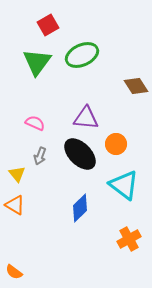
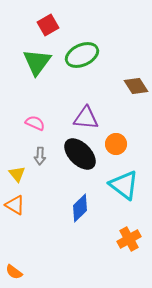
gray arrow: rotated 18 degrees counterclockwise
